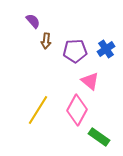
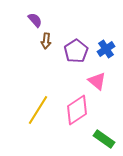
purple semicircle: moved 2 px right, 1 px up
purple pentagon: moved 1 px right; rotated 30 degrees counterclockwise
pink triangle: moved 7 px right
pink diamond: rotated 28 degrees clockwise
green rectangle: moved 5 px right, 2 px down
